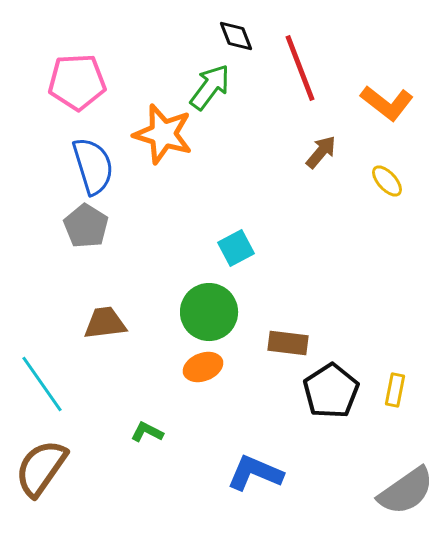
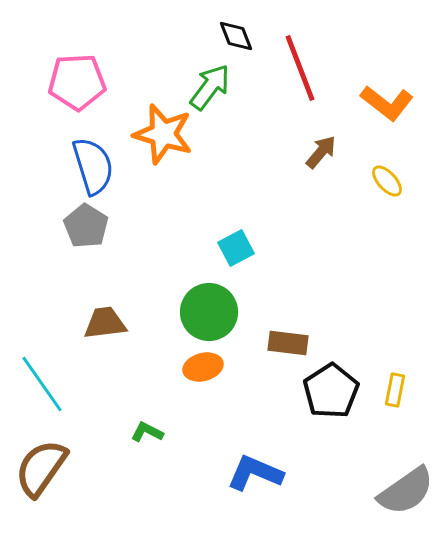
orange ellipse: rotated 6 degrees clockwise
